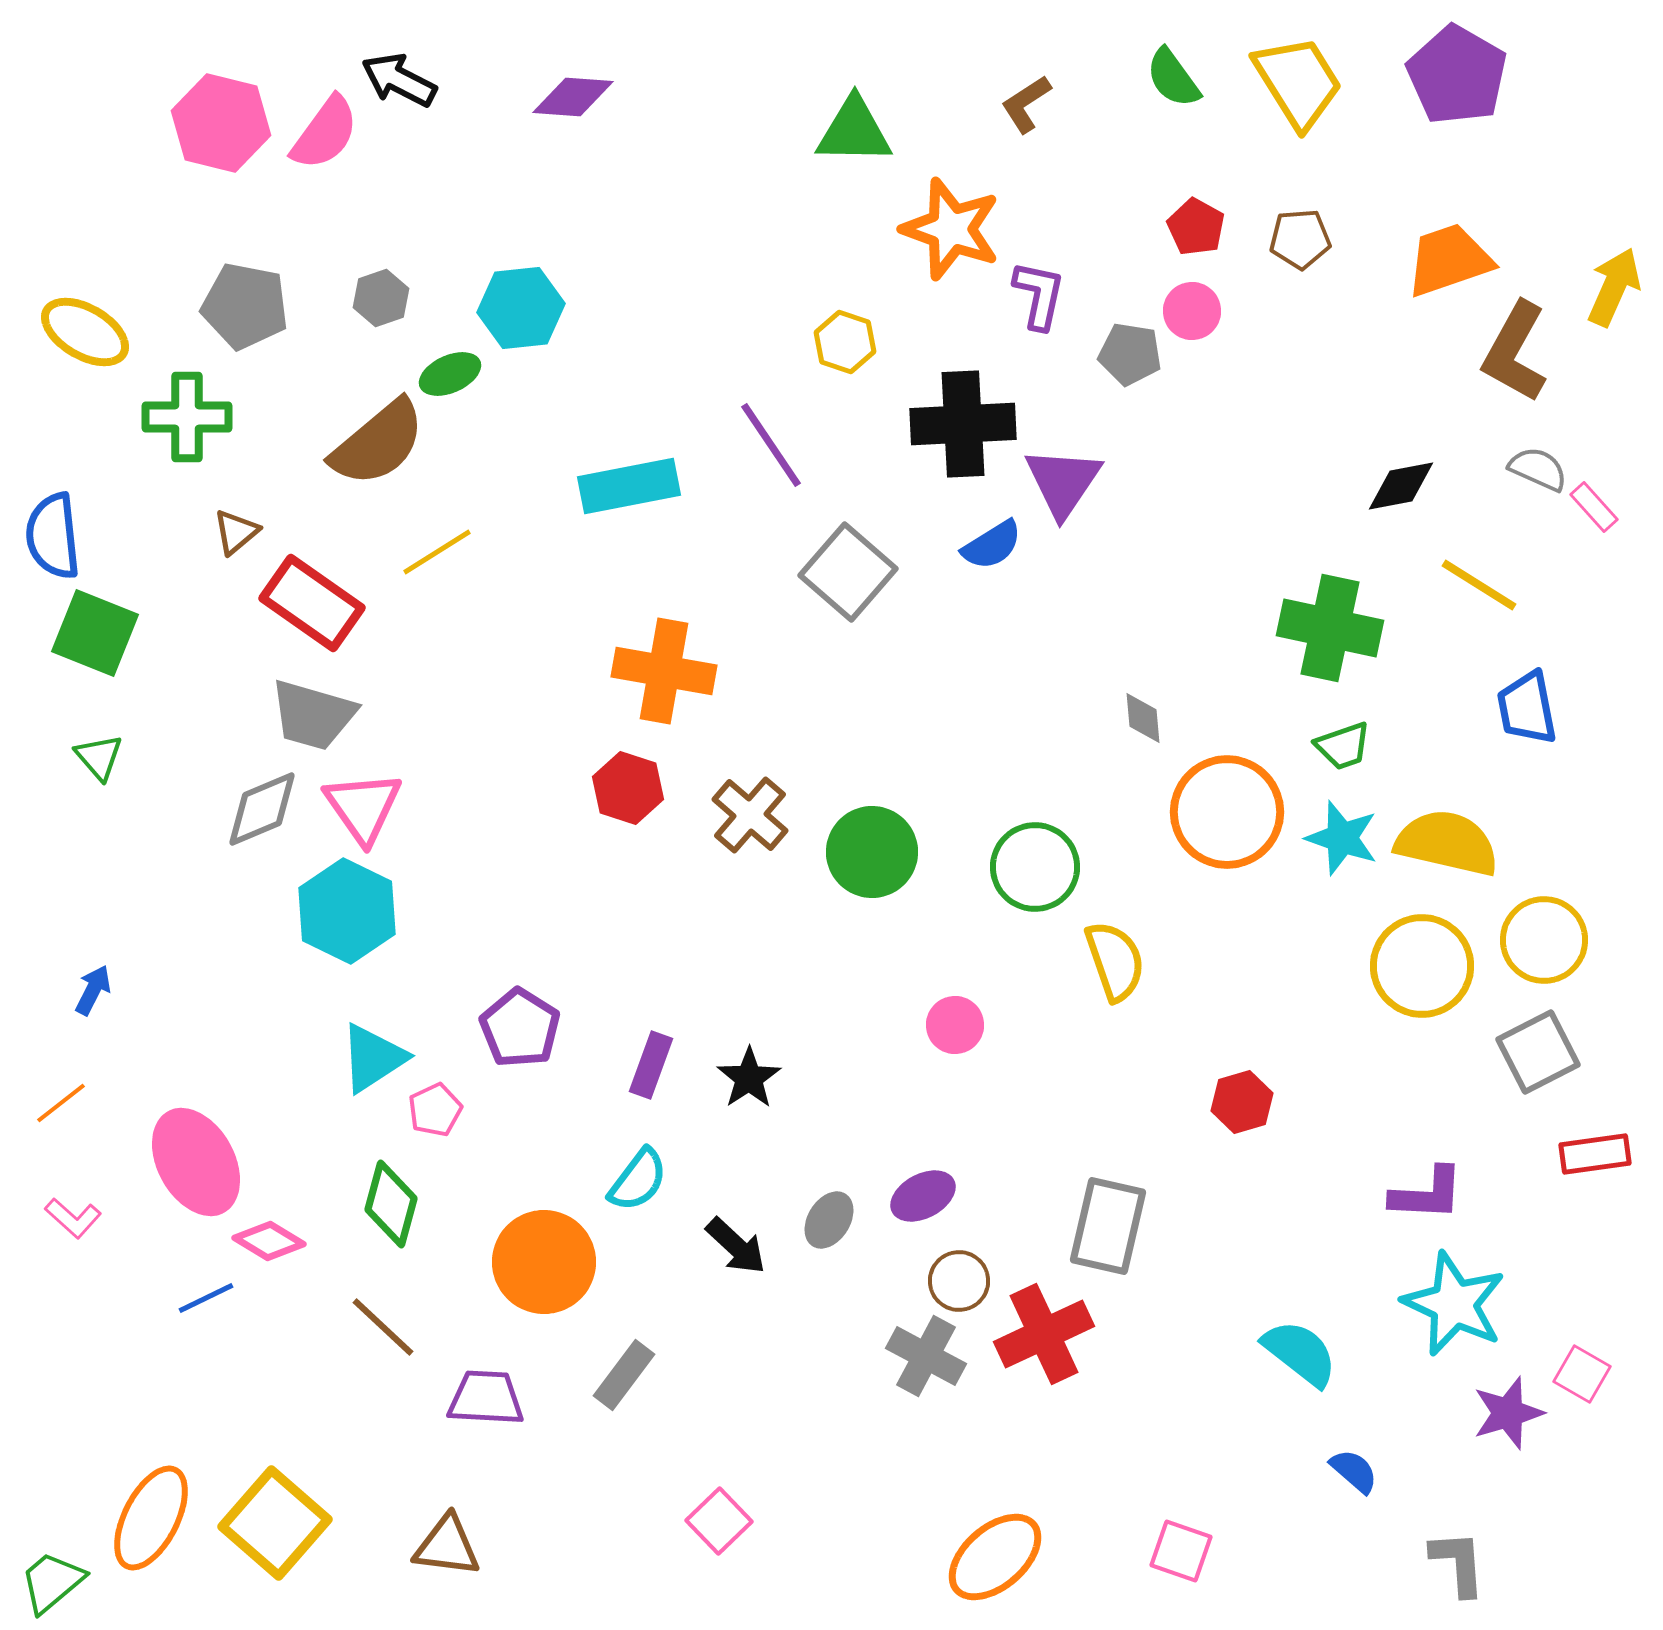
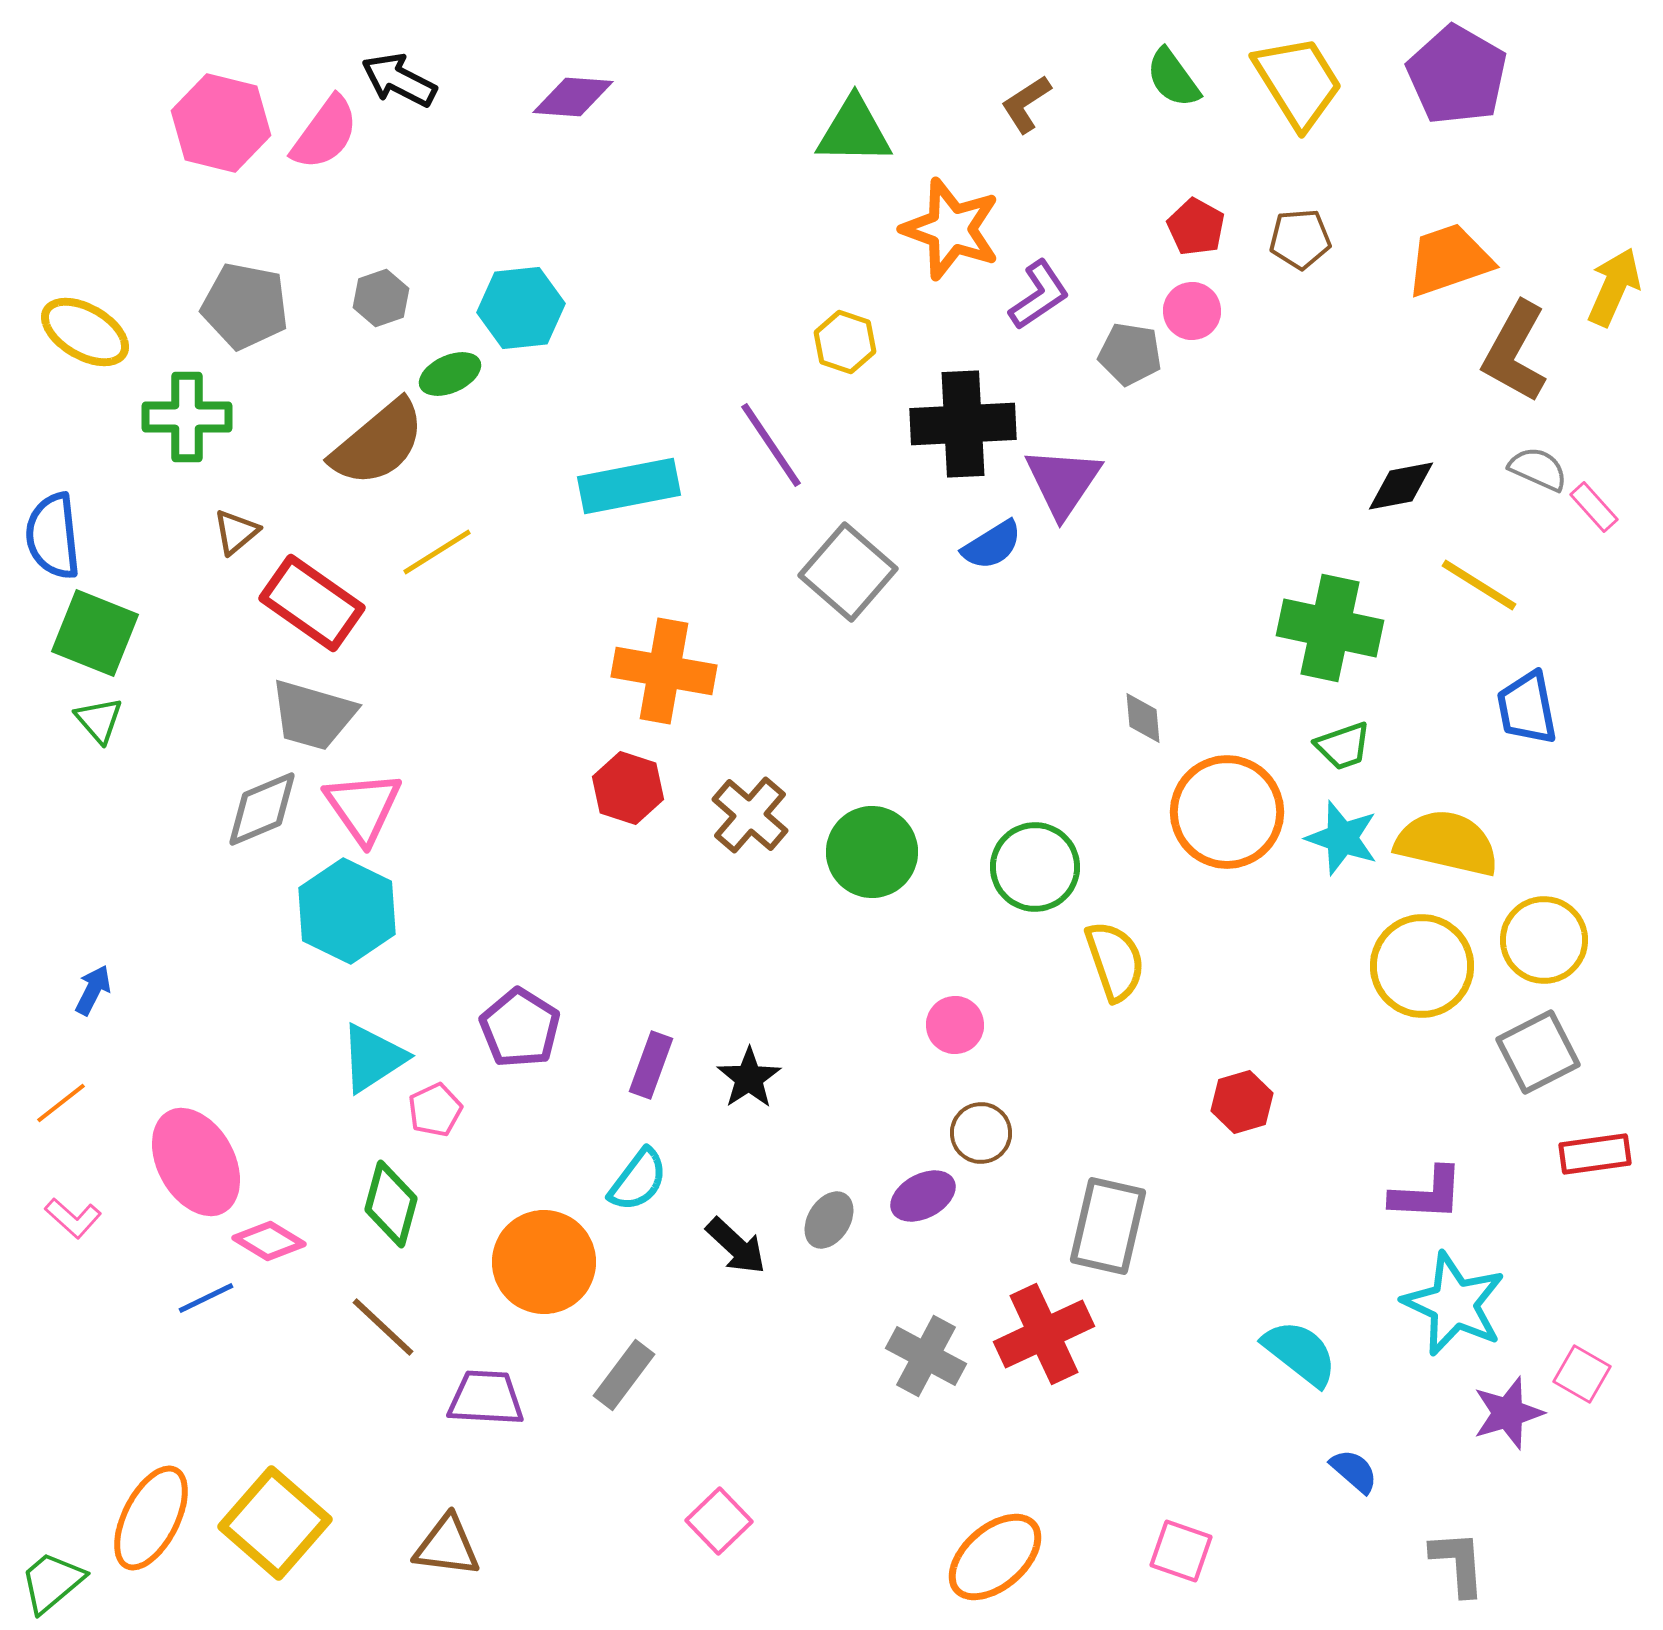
purple L-shape at (1039, 295): rotated 44 degrees clockwise
green triangle at (99, 757): moved 37 px up
brown circle at (959, 1281): moved 22 px right, 148 px up
